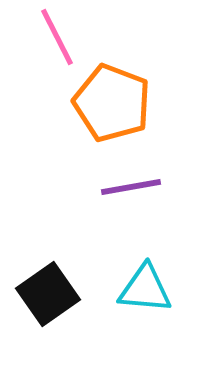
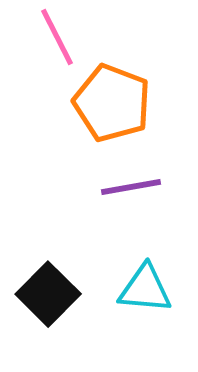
black square: rotated 10 degrees counterclockwise
